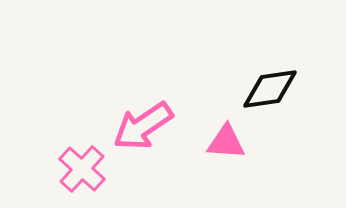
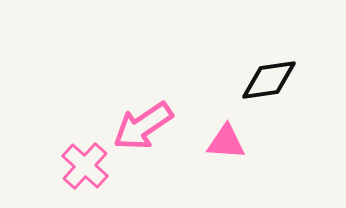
black diamond: moved 1 px left, 9 px up
pink cross: moved 3 px right, 3 px up
